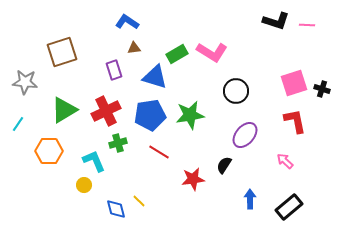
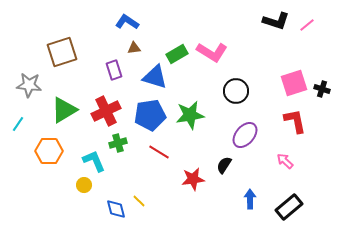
pink line: rotated 42 degrees counterclockwise
gray star: moved 4 px right, 3 px down
